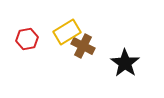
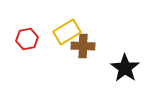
brown cross: rotated 25 degrees counterclockwise
black star: moved 5 px down
